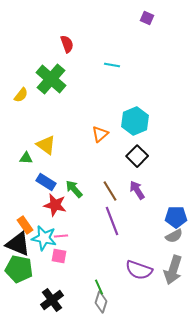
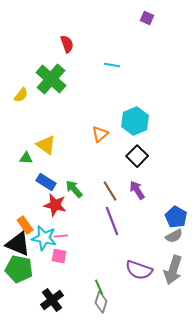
blue pentagon: rotated 30 degrees clockwise
